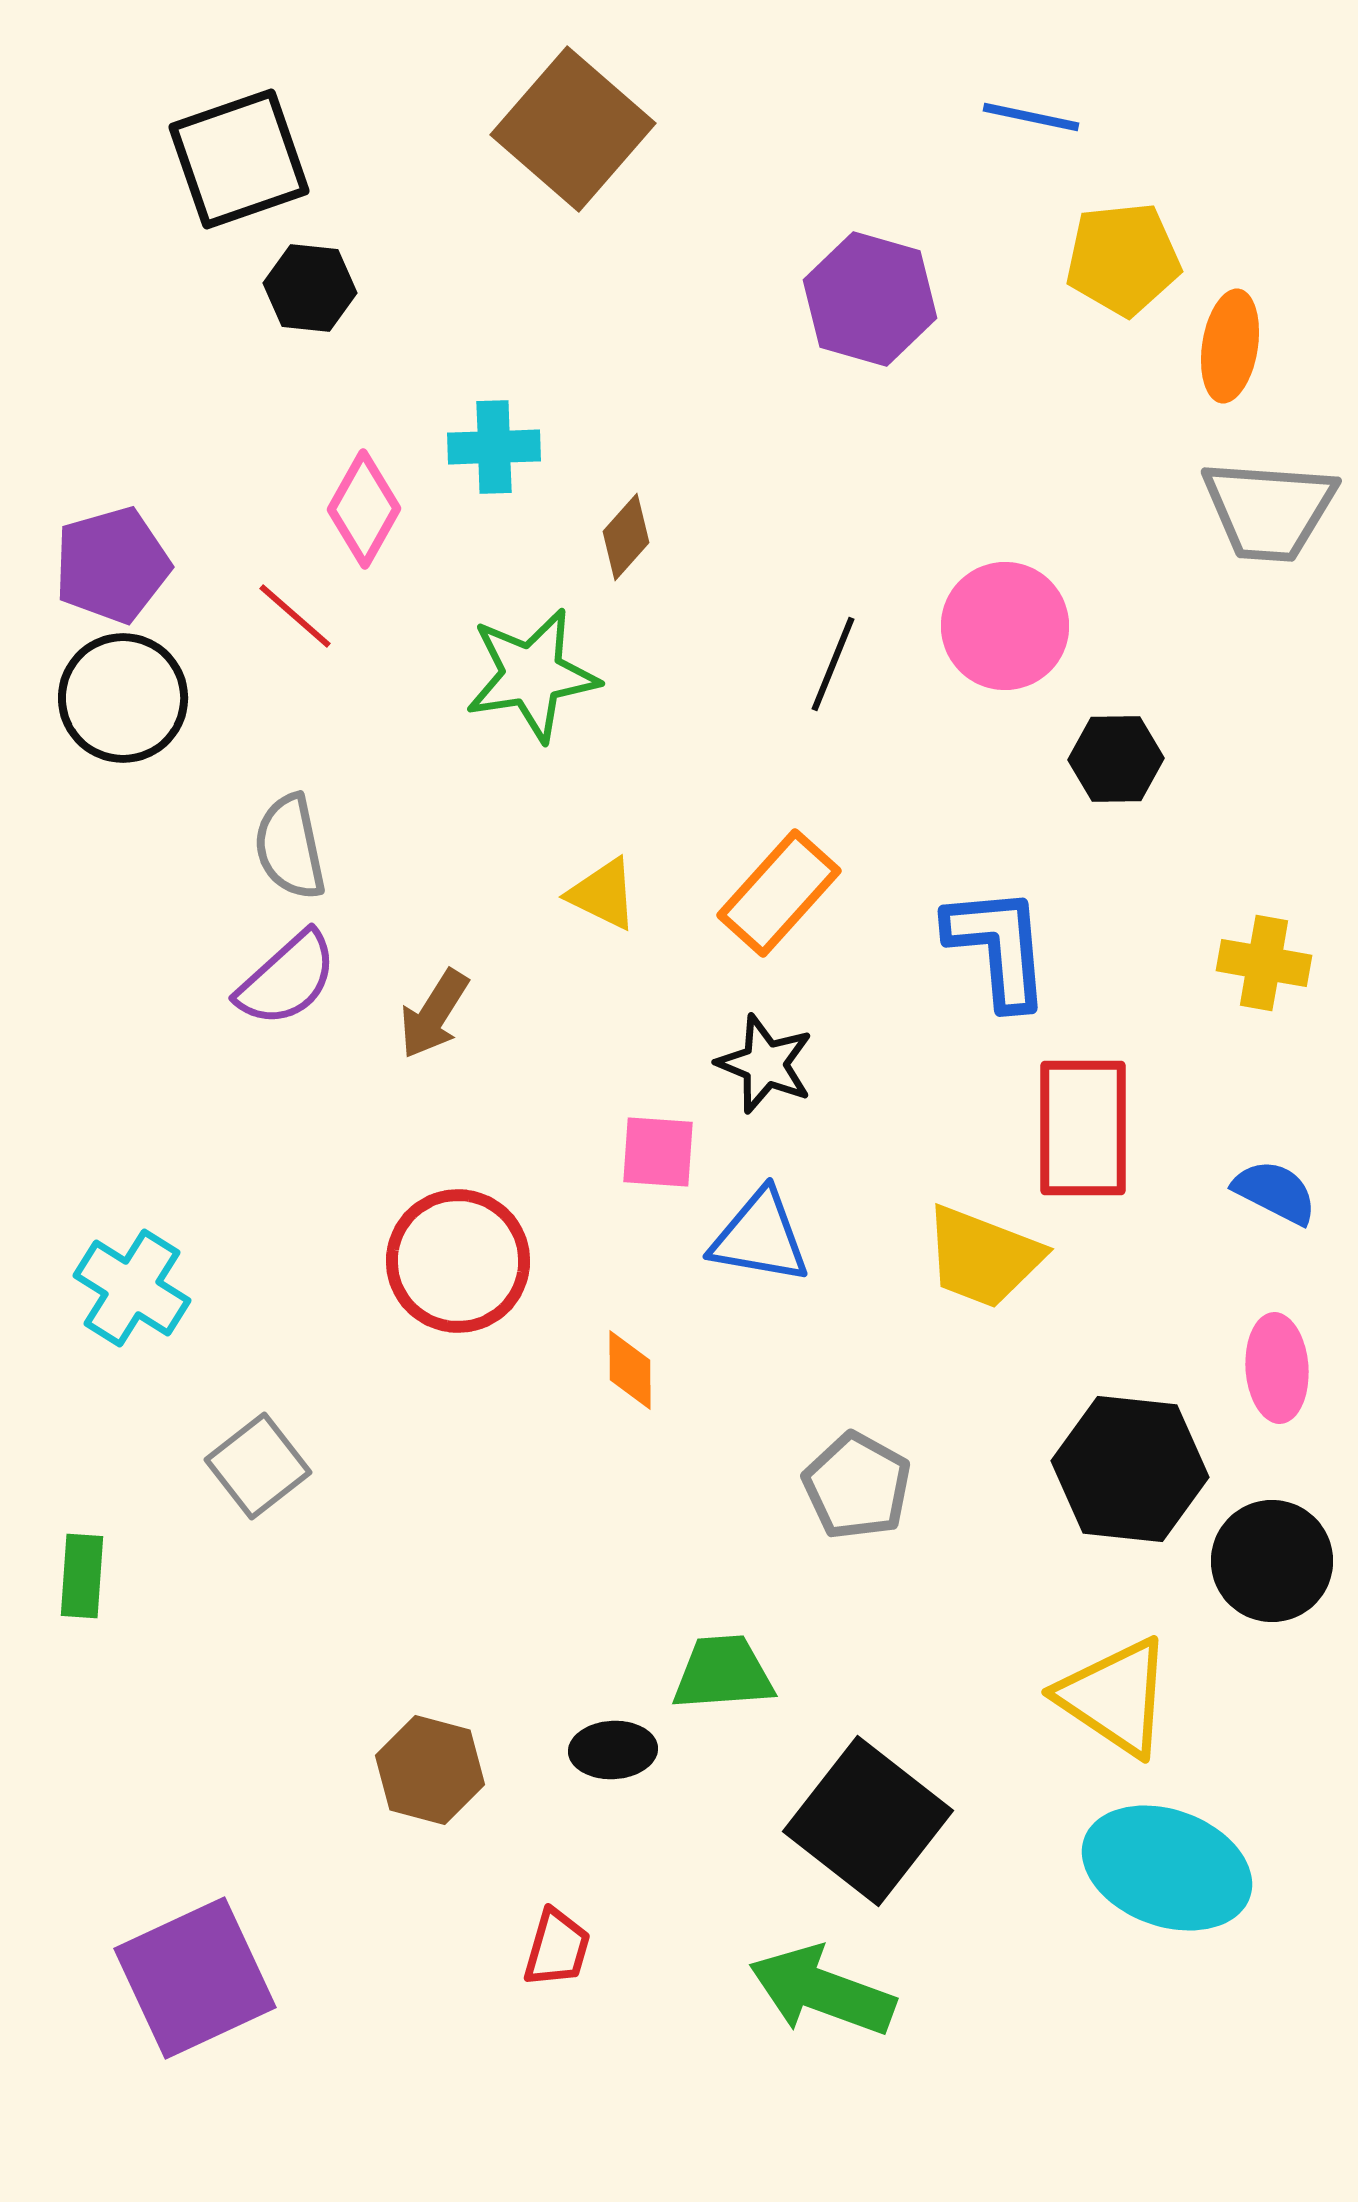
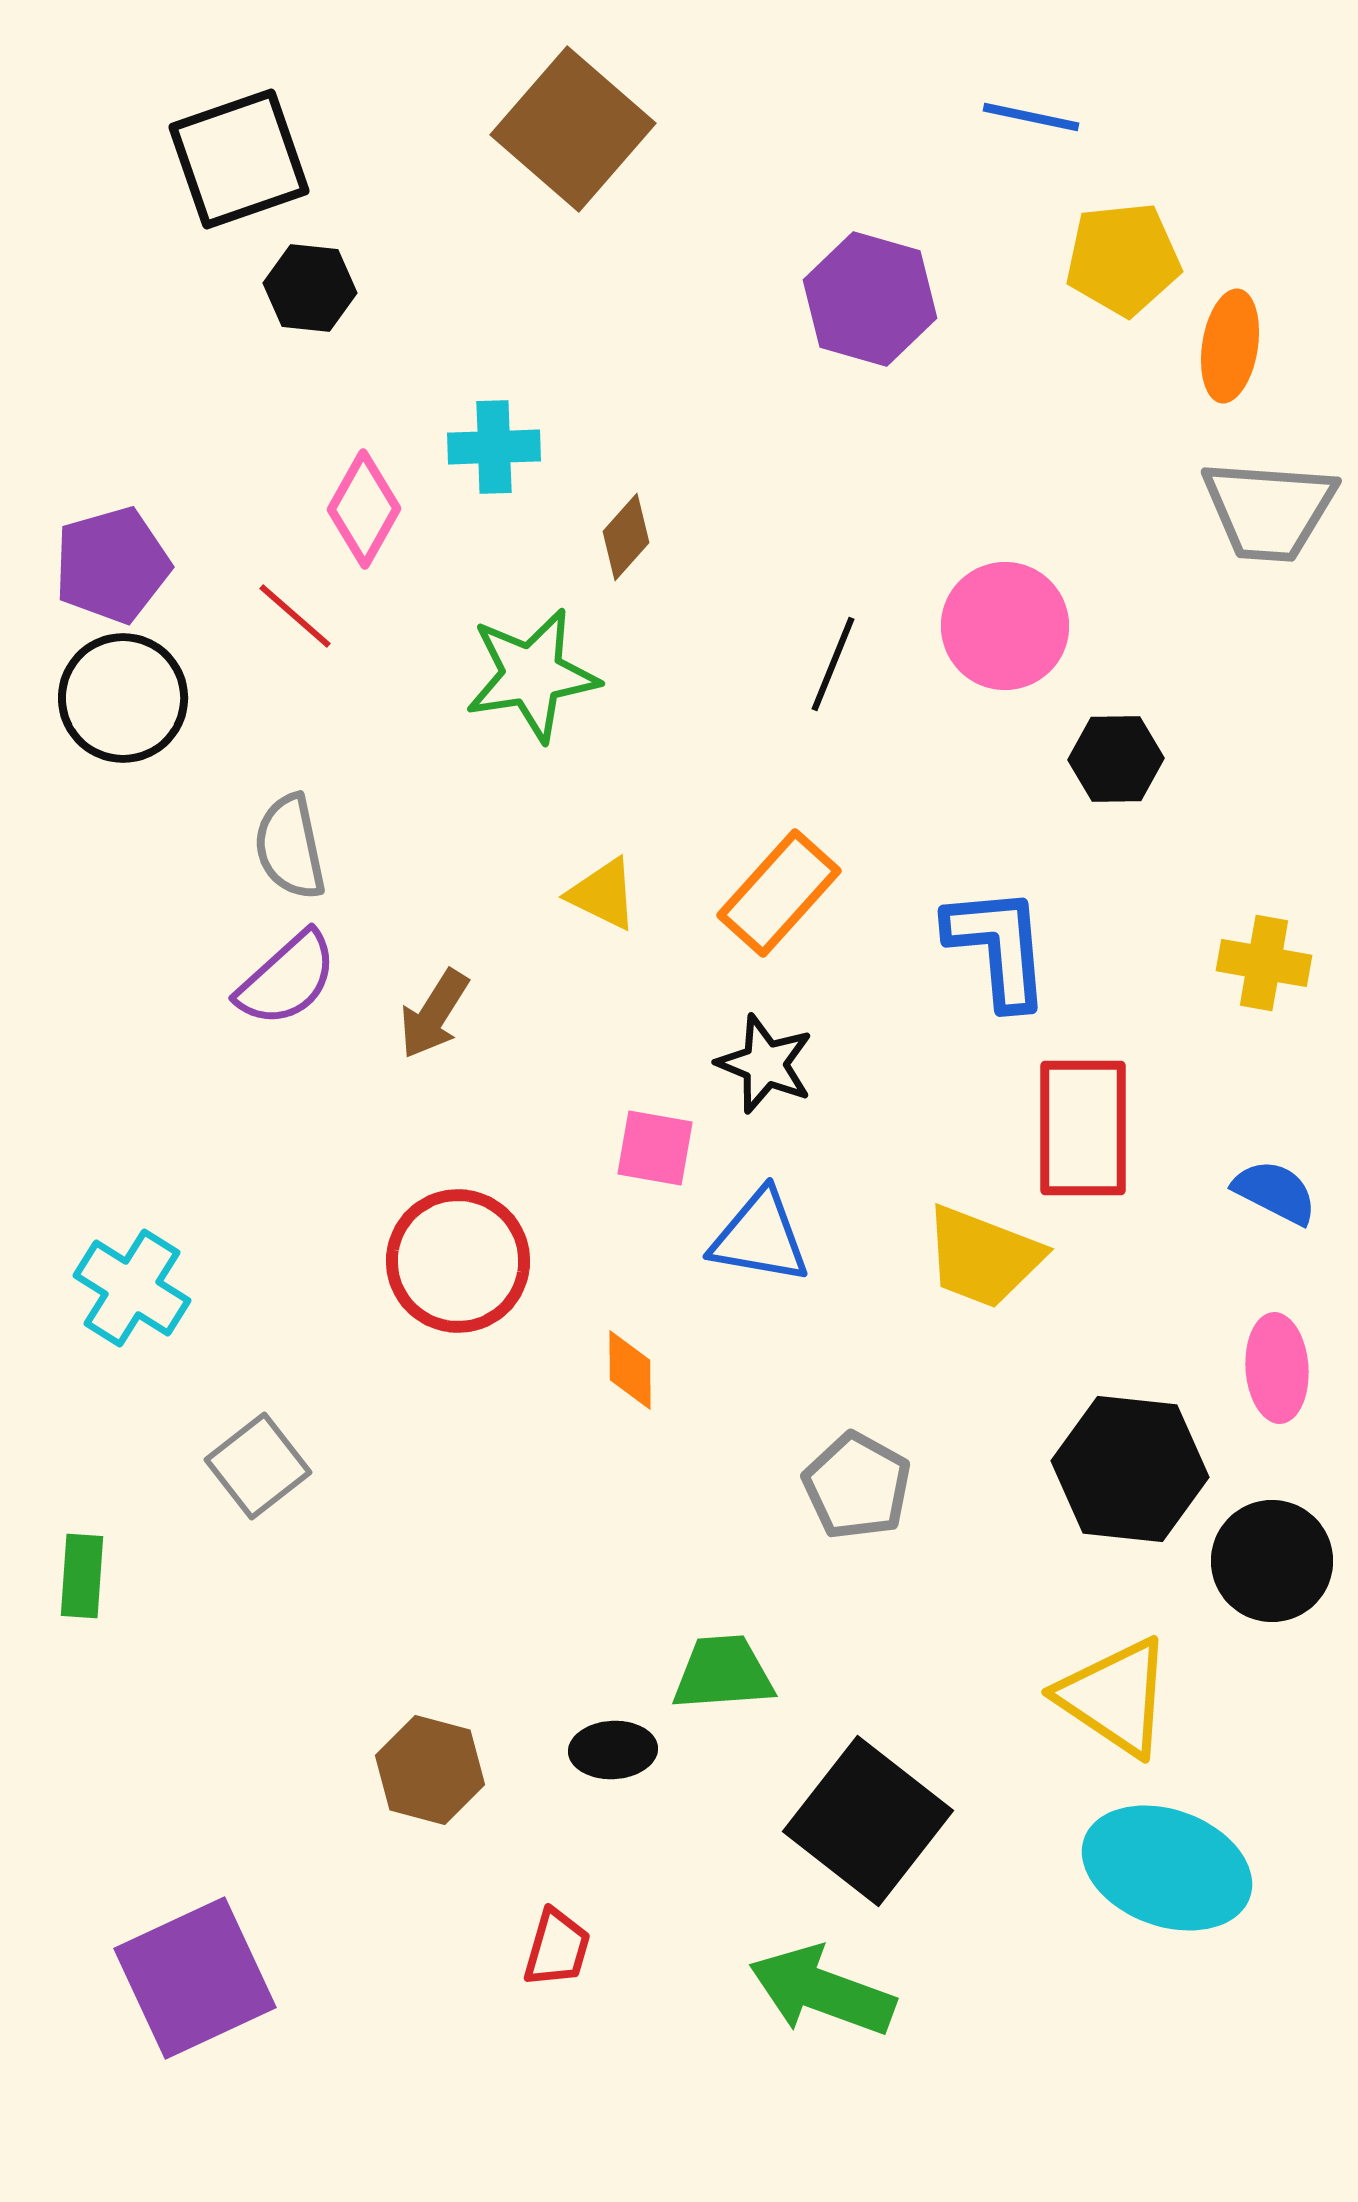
pink square at (658, 1152): moved 3 px left, 4 px up; rotated 6 degrees clockwise
